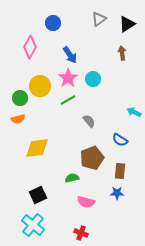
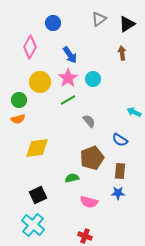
yellow circle: moved 4 px up
green circle: moved 1 px left, 2 px down
blue star: moved 1 px right
pink semicircle: moved 3 px right
red cross: moved 4 px right, 3 px down
